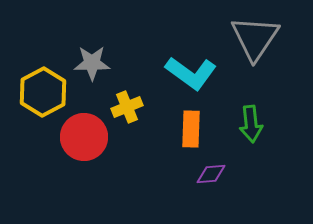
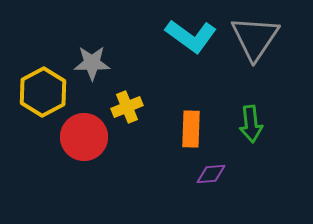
cyan L-shape: moved 37 px up
